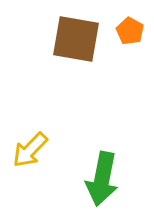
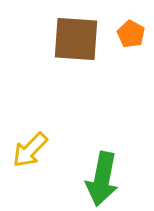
orange pentagon: moved 1 px right, 3 px down
brown square: rotated 6 degrees counterclockwise
